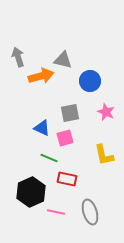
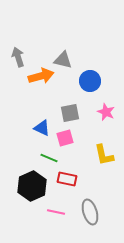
black hexagon: moved 1 px right, 6 px up
